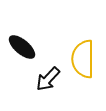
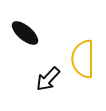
black ellipse: moved 3 px right, 14 px up
